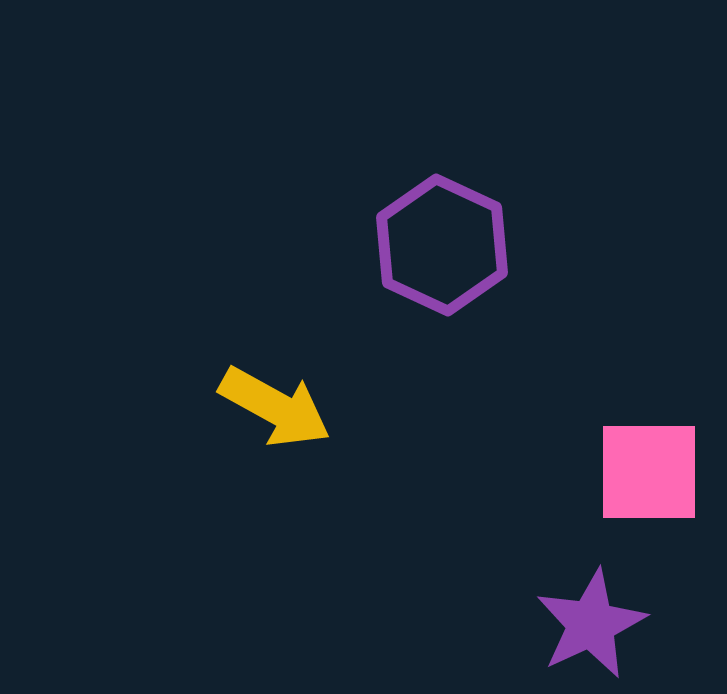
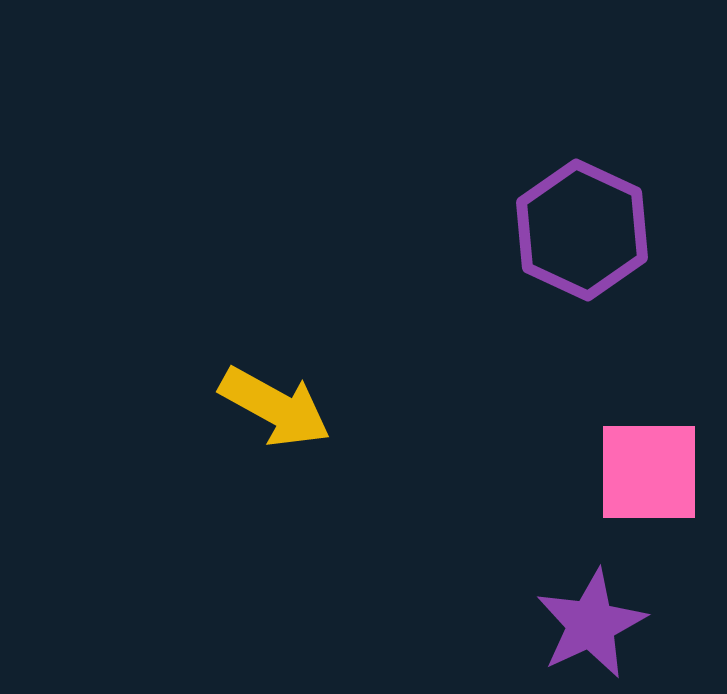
purple hexagon: moved 140 px right, 15 px up
